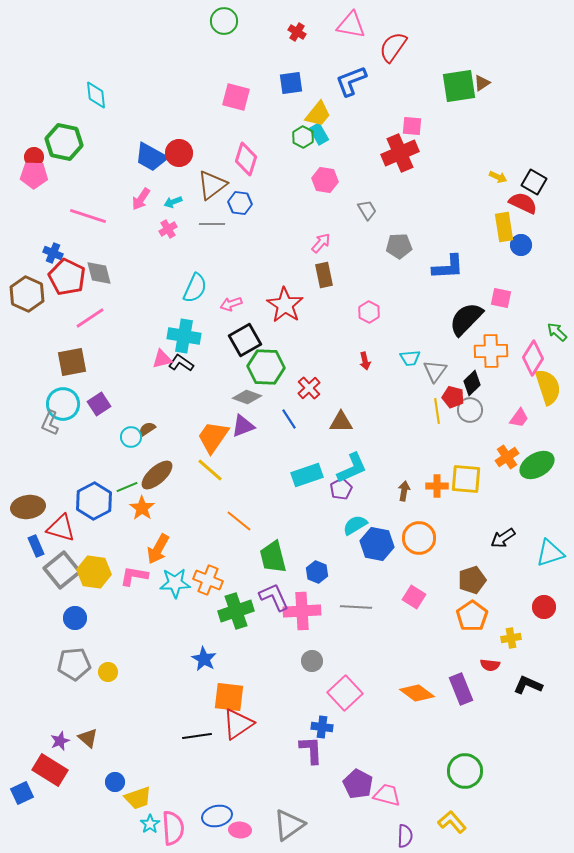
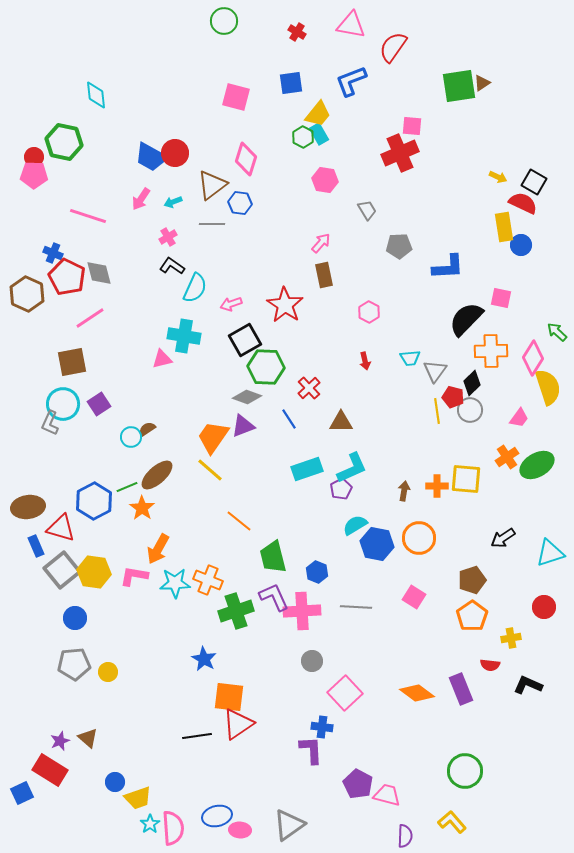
red circle at (179, 153): moved 4 px left
pink cross at (168, 229): moved 8 px down
black L-shape at (181, 363): moved 9 px left, 97 px up
cyan rectangle at (307, 475): moved 6 px up
